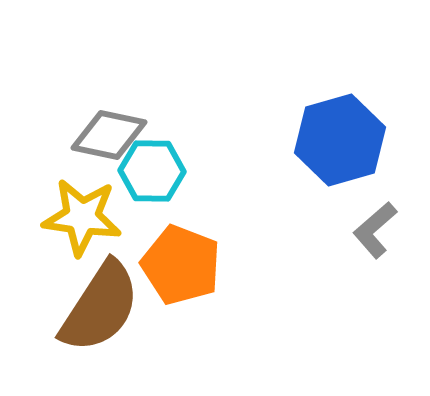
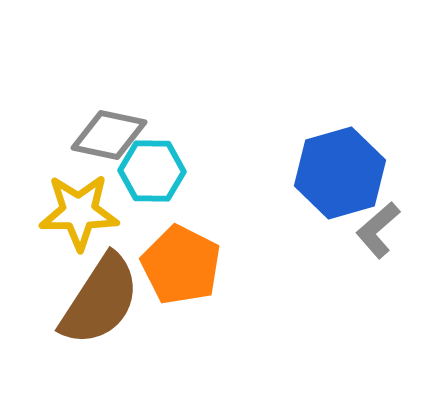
blue hexagon: moved 33 px down
yellow star: moved 3 px left, 5 px up; rotated 8 degrees counterclockwise
gray L-shape: moved 3 px right
orange pentagon: rotated 6 degrees clockwise
brown semicircle: moved 7 px up
